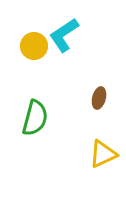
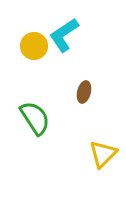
brown ellipse: moved 15 px left, 6 px up
green semicircle: rotated 48 degrees counterclockwise
yellow triangle: rotated 20 degrees counterclockwise
